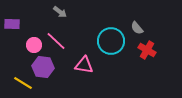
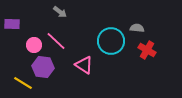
gray semicircle: rotated 136 degrees clockwise
pink triangle: rotated 24 degrees clockwise
